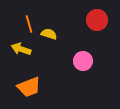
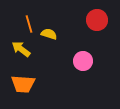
yellow arrow: rotated 18 degrees clockwise
orange trapezoid: moved 6 px left, 3 px up; rotated 25 degrees clockwise
